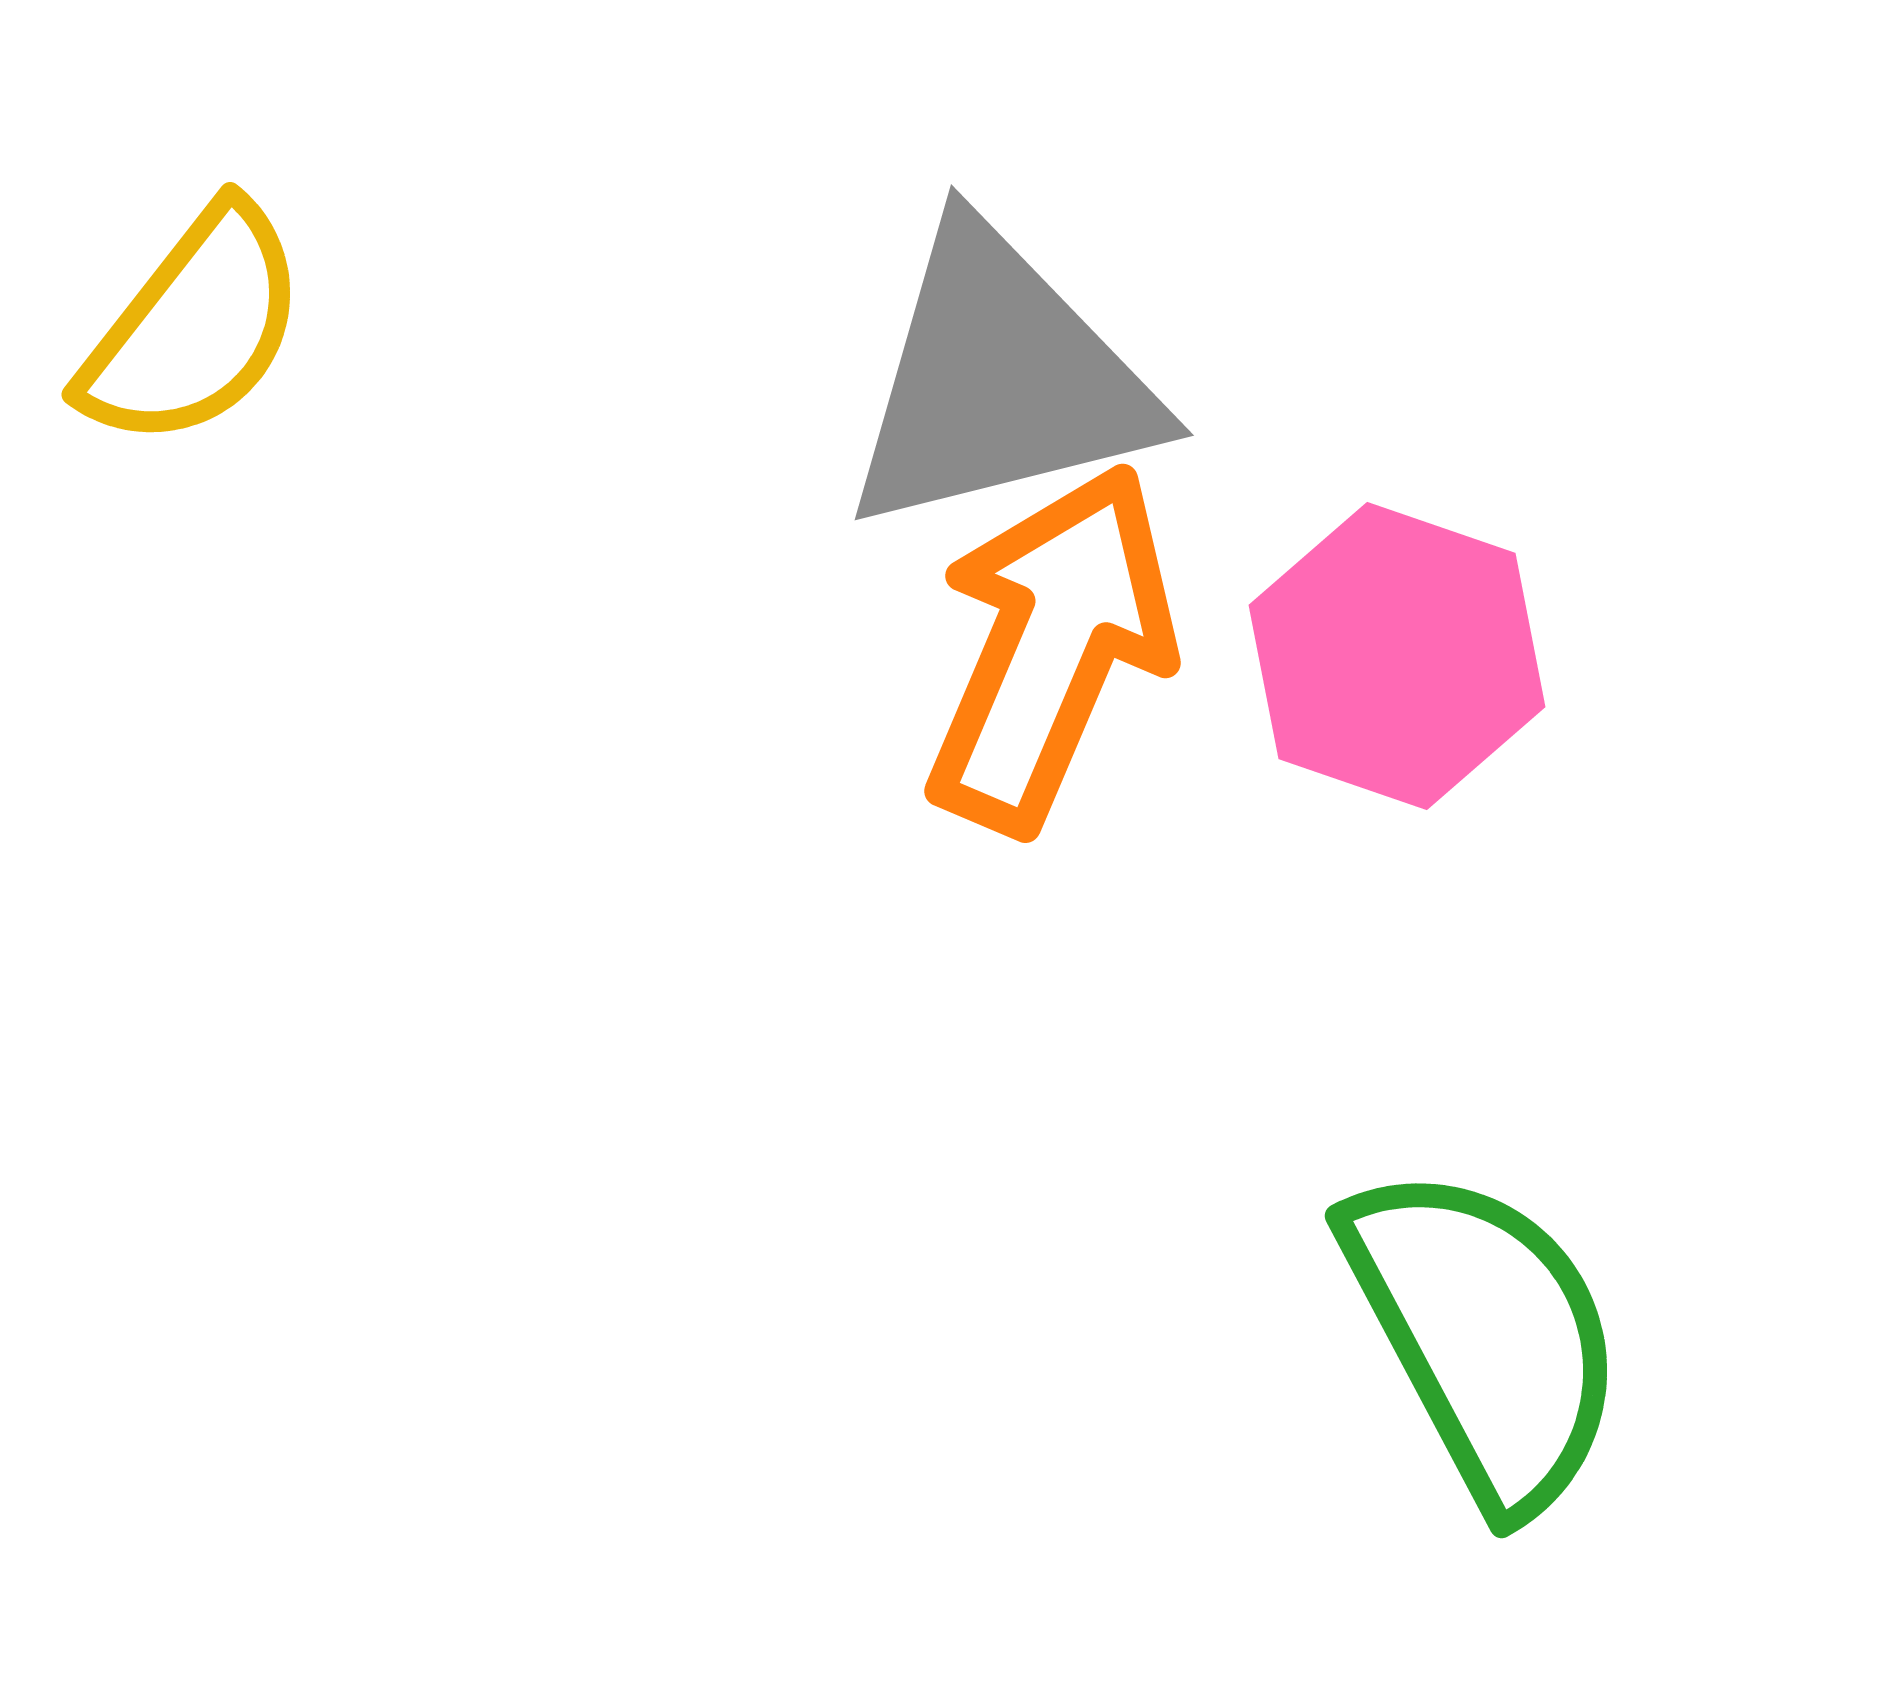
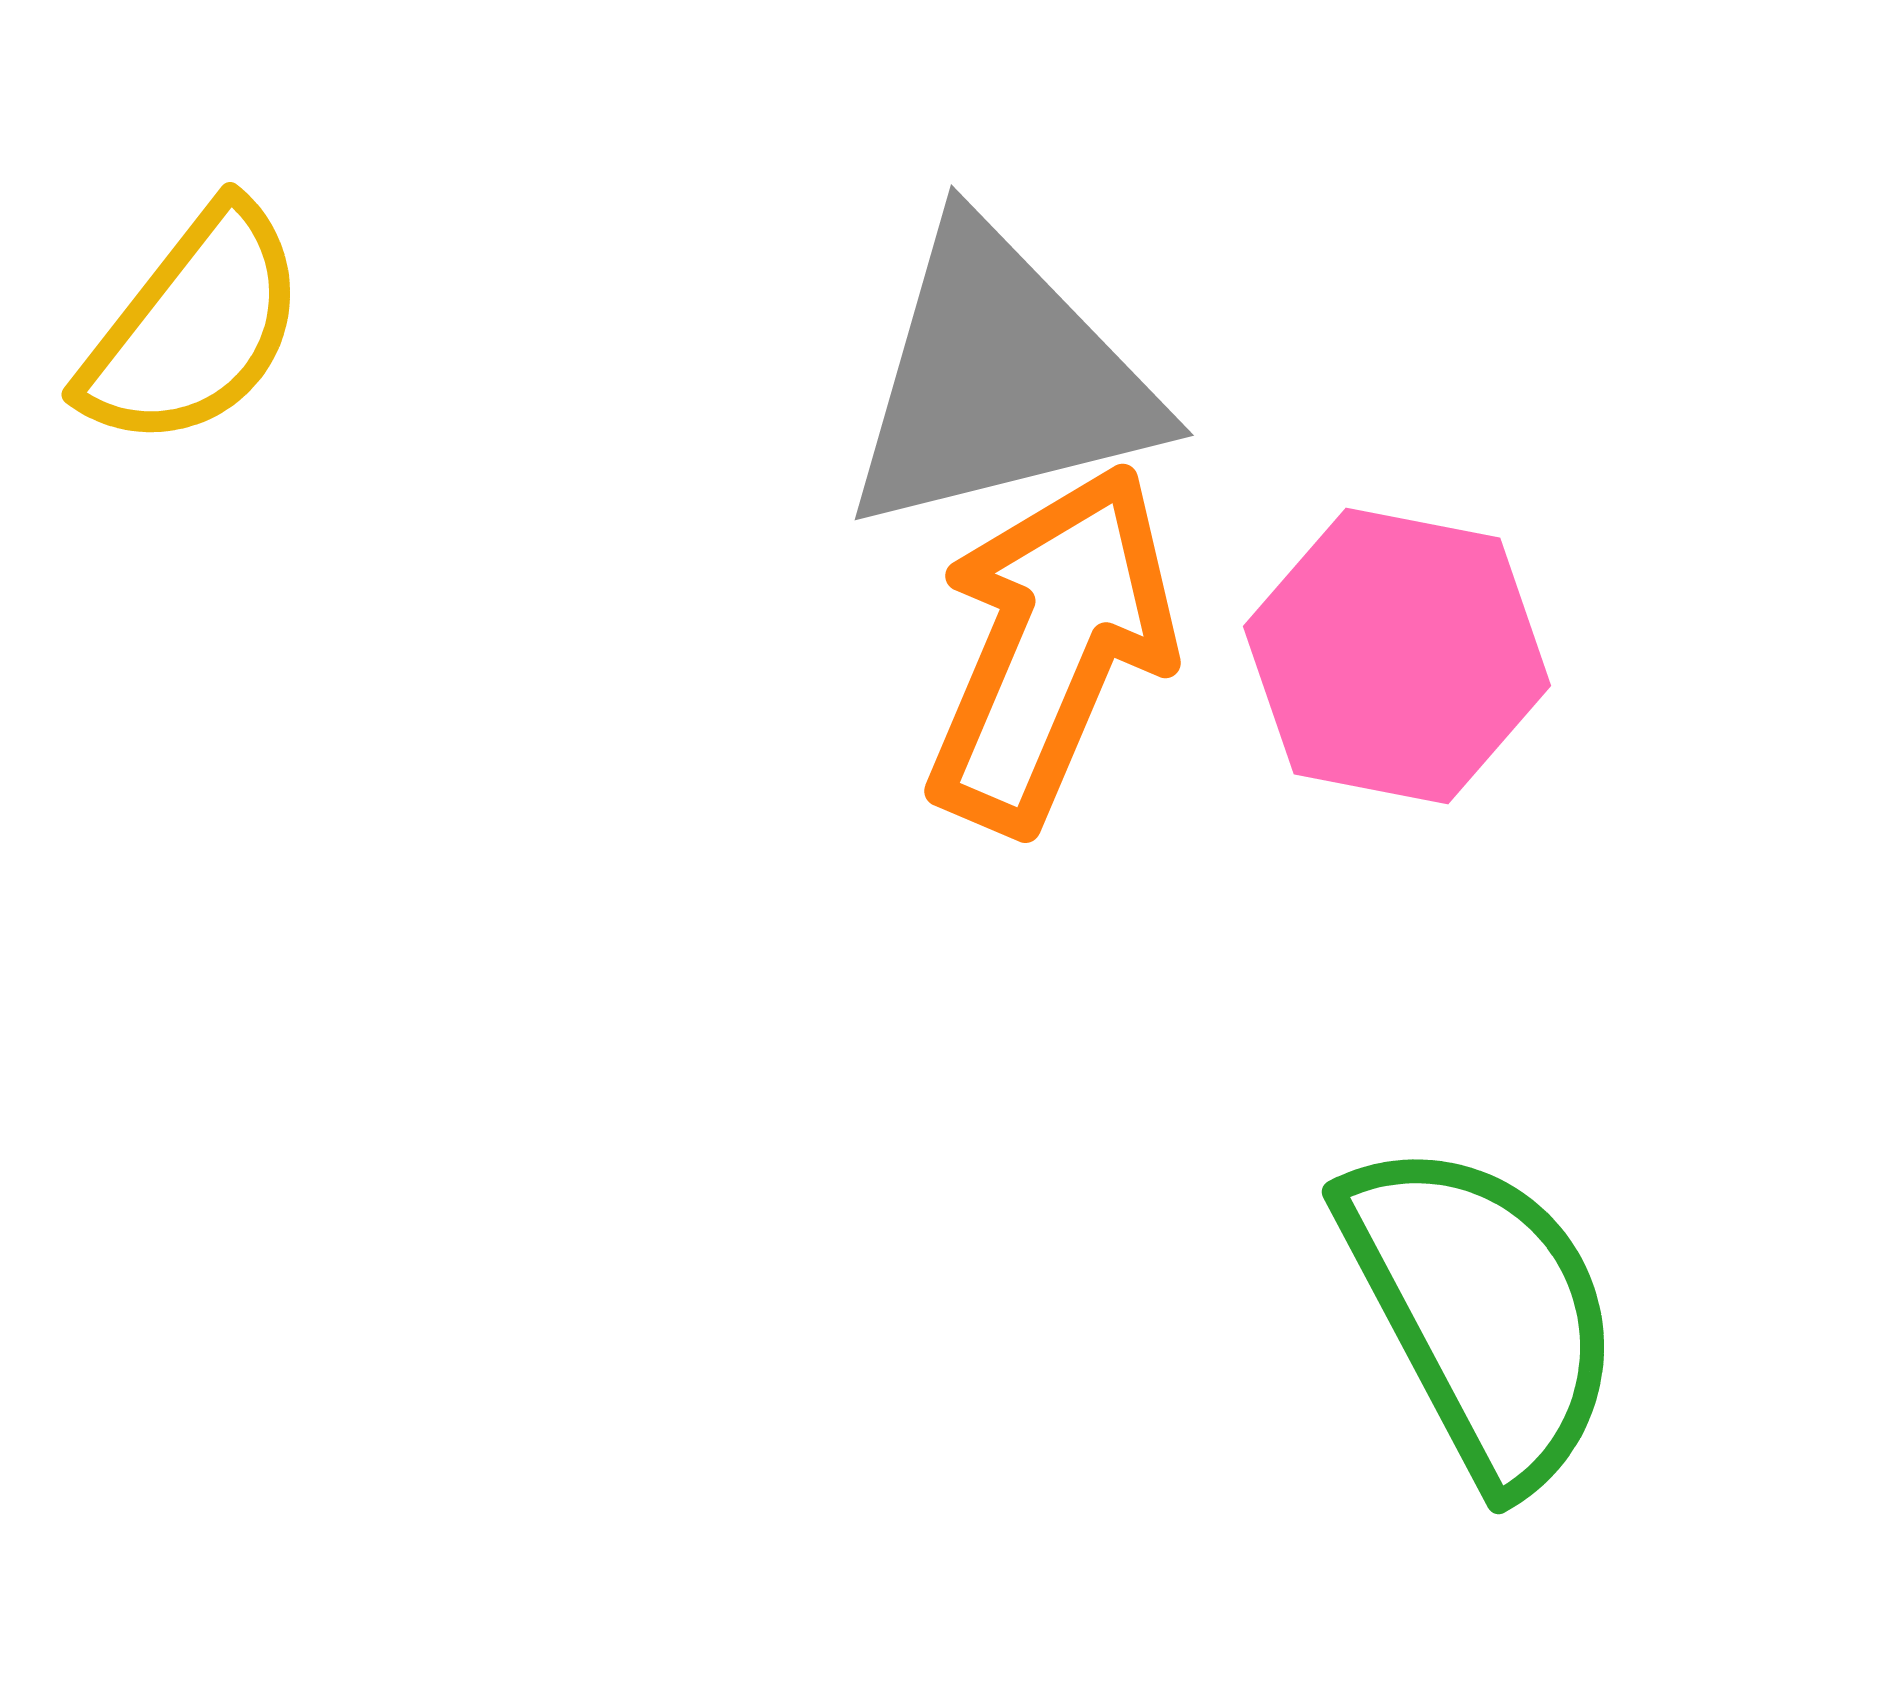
pink hexagon: rotated 8 degrees counterclockwise
green semicircle: moved 3 px left, 24 px up
